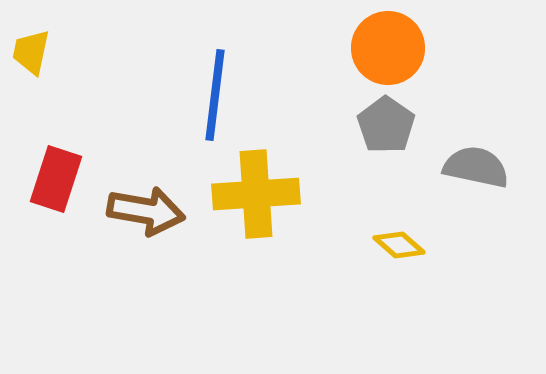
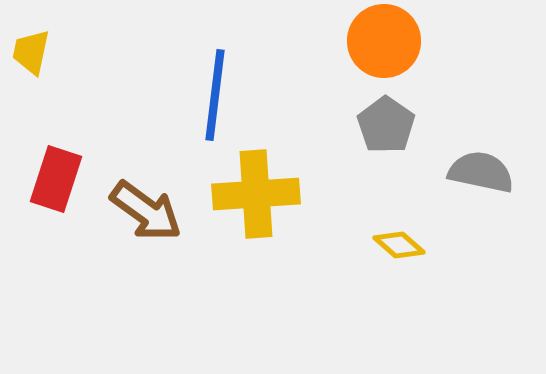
orange circle: moved 4 px left, 7 px up
gray semicircle: moved 5 px right, 5 px down
brown arrow: rotated 26 degrees clockwise
